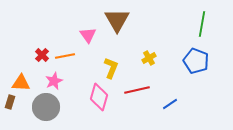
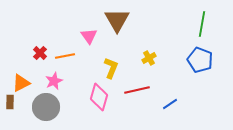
pink triangle: moved 1 px right, 1 px down
red cross: moved 2 px left, 2 px up
blue pentagon: moved 4 px right, 1 px up
orange triangle: rotated 30 degrees counterclockwise
brown rectangle: rotated 16 degrees counterclockwise
